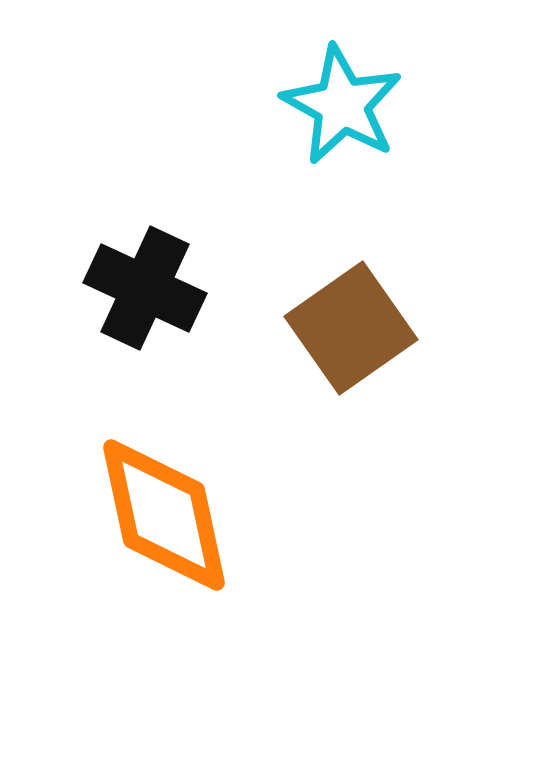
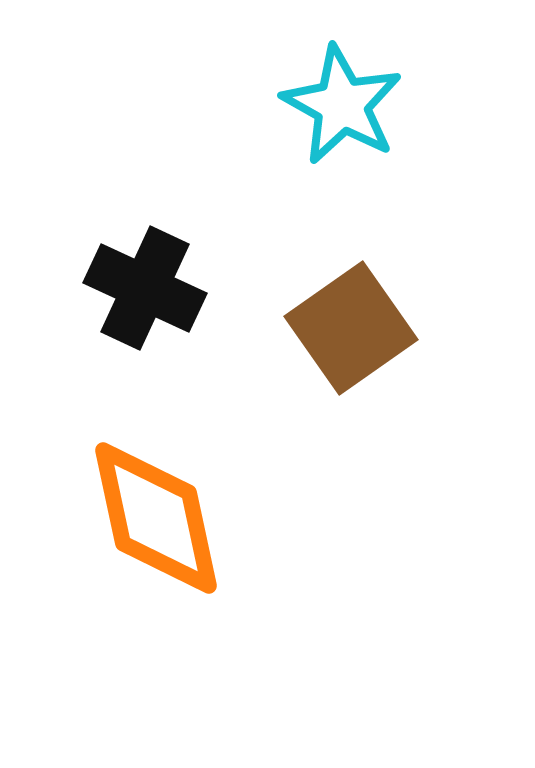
orange diamond: moved 8 px left, 3 px down
